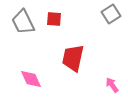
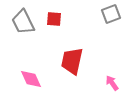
gray square: rotated 12 degrees clockwise
red trapezoid: moved 1 px left, 3 px down
pink arrow: moved 2 px up
